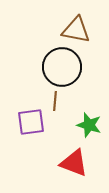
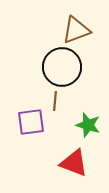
brown triangle: rotated 32 degrees counterclockwise
green star: moved 1 px left
